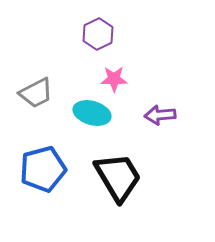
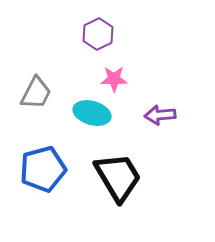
gray trapezoid: rotated 36 degrees counterclockwise
